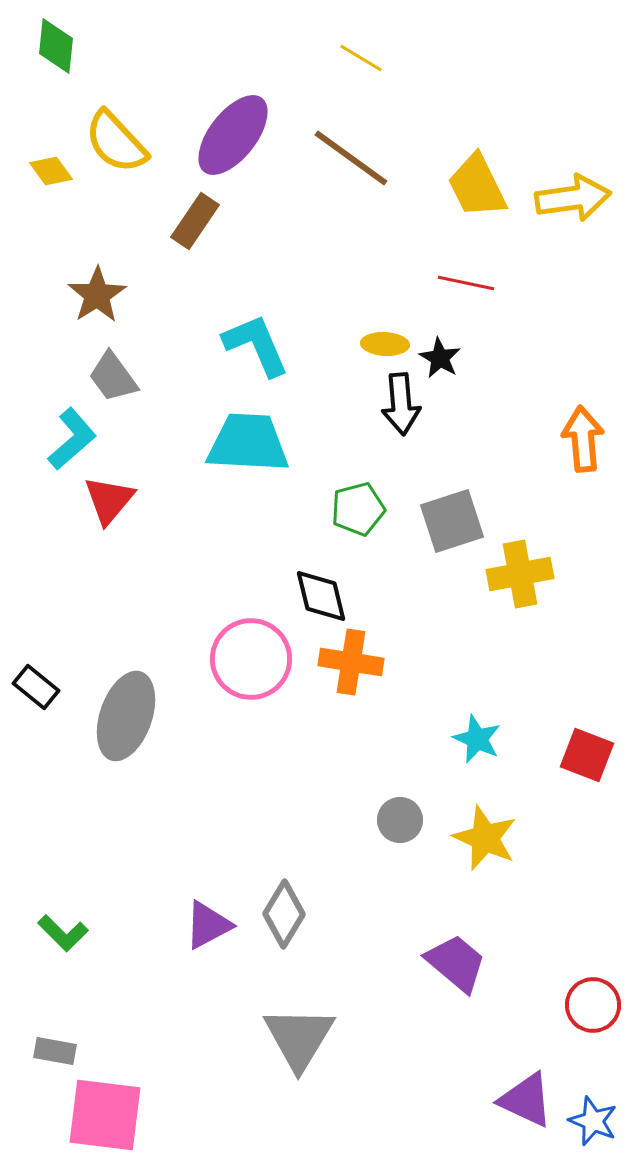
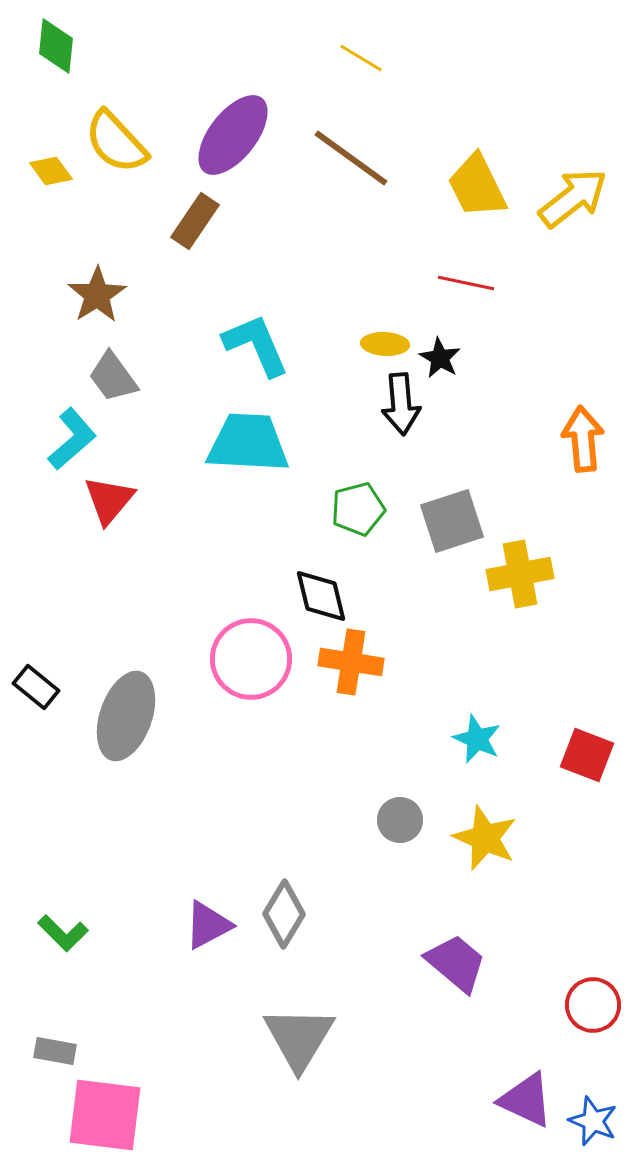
yellow arrow at (573, 198): rotated 30 degrees counterclockwise
